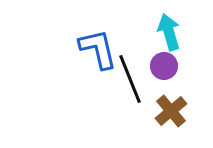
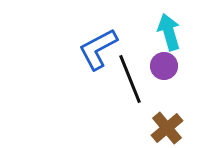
blue L-shape: rotated 105 degrees counterclockwise
brown cross: moved 4 px left, 17 px down
